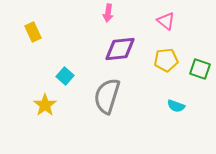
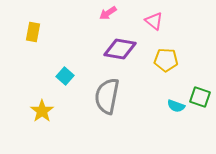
pink arrow: rotated 48 degrees clockwise
pink triangle: moved 12 px left
yellow rectangle: rotated 36 degrees clockwise
purple diamond: rotated 16 degrees clockwise
yellow pentagon: rotated 10 degrees clockwise
green square: moved 28 px down
gray semicircle: rotated 6 degrees counterclockwise
yellow star: moved 3 px left, 6 px down
